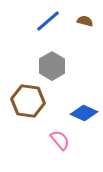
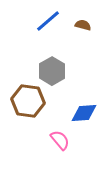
brown semicircle: moved 2 px left, 4 px down
gray hexagon: moved 5 px down
blue diamond: rotated 28 degrees counterclockwise
